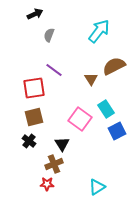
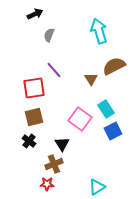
cyan arrow: rotated 55 degrees counterclockwise
purple line: rotated 12 degrees clockwise
blue square: moved 4 px left
